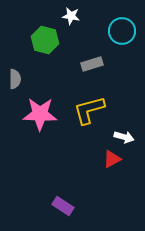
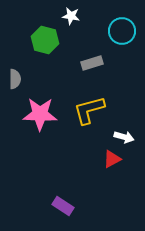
gray rectangle: moved 1 px up
